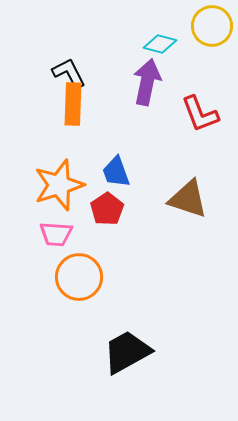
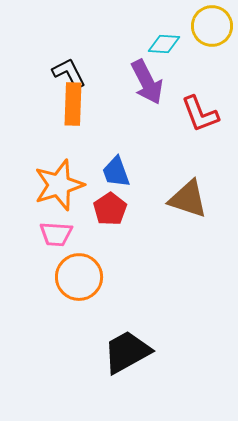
cyan diamond: moved 4 px right; rotated 12 degrees counterclockwise
purple arrow: rotated 141 degrees clockwise
red pentagon: moved 3 px right
